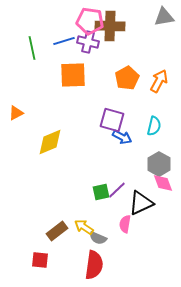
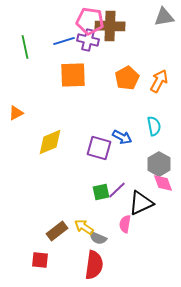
purple cross: moved 2 px up
green line: moved 7 px left, 1 px up
purple square: moved 13 px left, 28 px down
cyan semicircle: rotated 24 degrees counterclockwise
